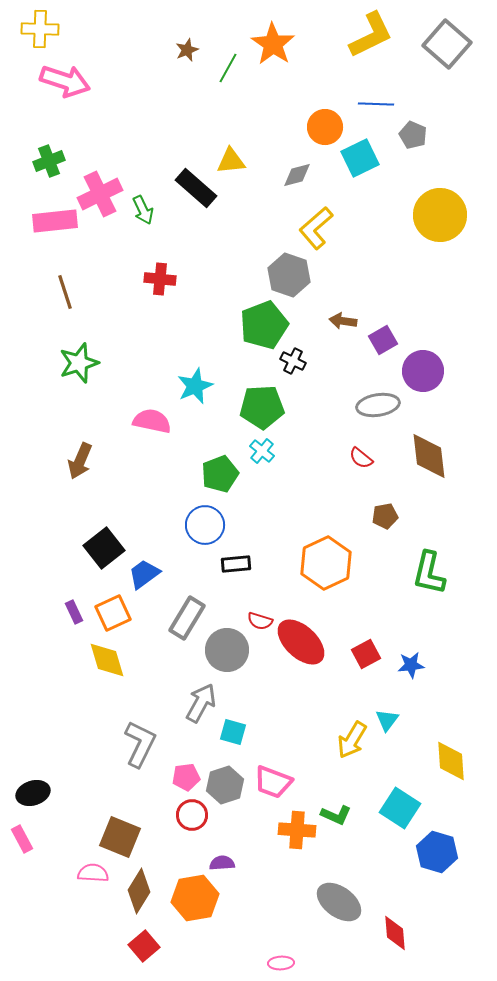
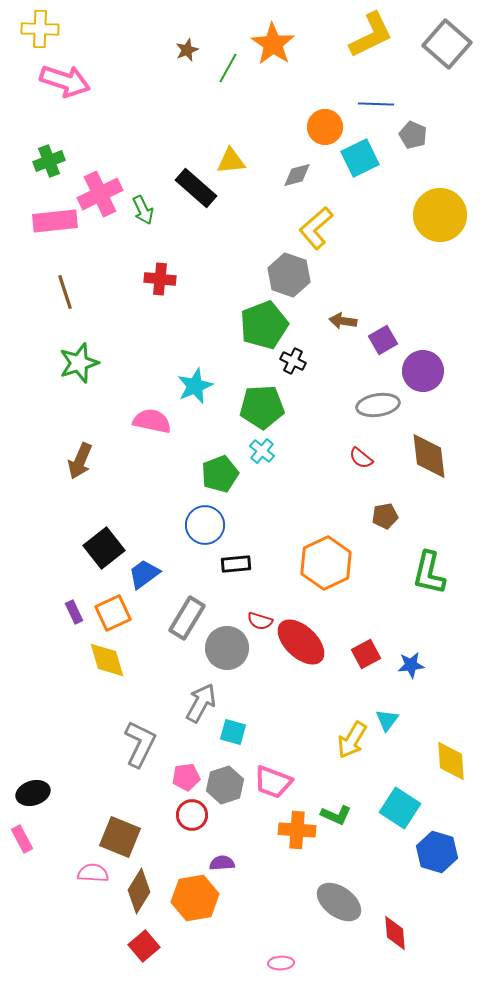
gray circle at (227, 650): moved 2 px up
